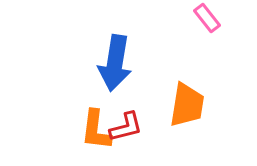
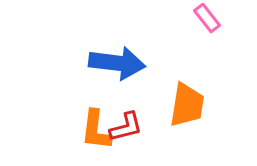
blue arrow: moved 2 px right; rotated 92 degrees counterclockwise
